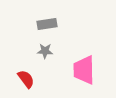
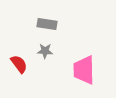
gray rectangle: rotated 18 degrees clockwise
red semicircle: moved 7 px left, 15 px up
